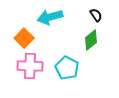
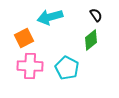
orange square: rotated 18 degrees clockwise
